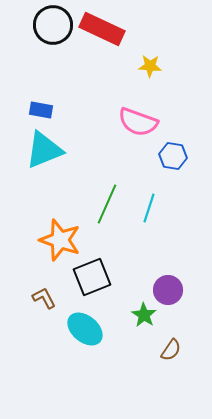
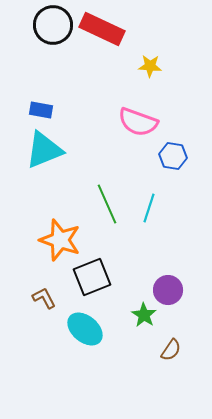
green line: rotated 48 degrees counterclockwise
